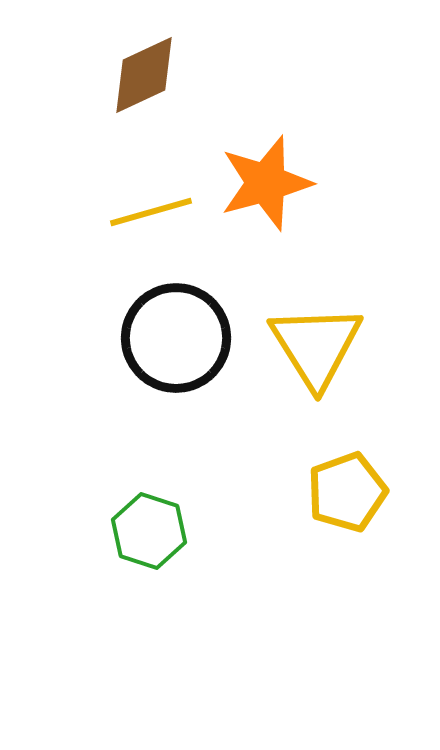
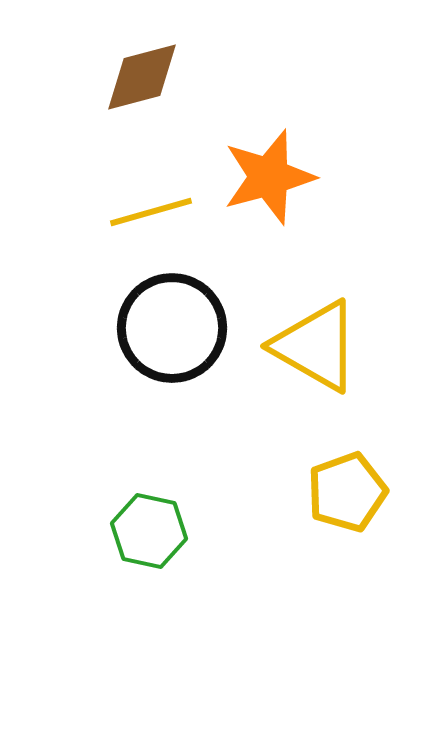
brown diamond: moved 2 px left, 2 px down; rotated 10 degrees clockwise
orange star: moved 3 px right, 6 px up
black circle: moved 4 px left, 10 px up
yellow triangle: rotated 28 degrees counterclockwise
green hexagon: rotated 6 degrees counterclockwise
